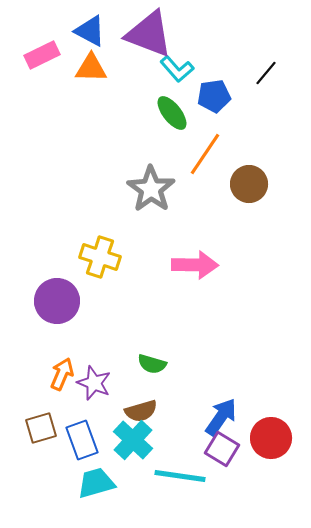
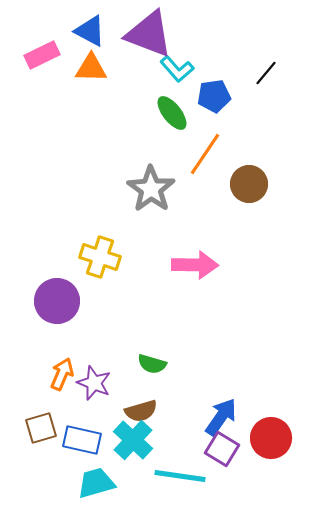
blue rectangle: rotated 57 degrees counterclockwise
